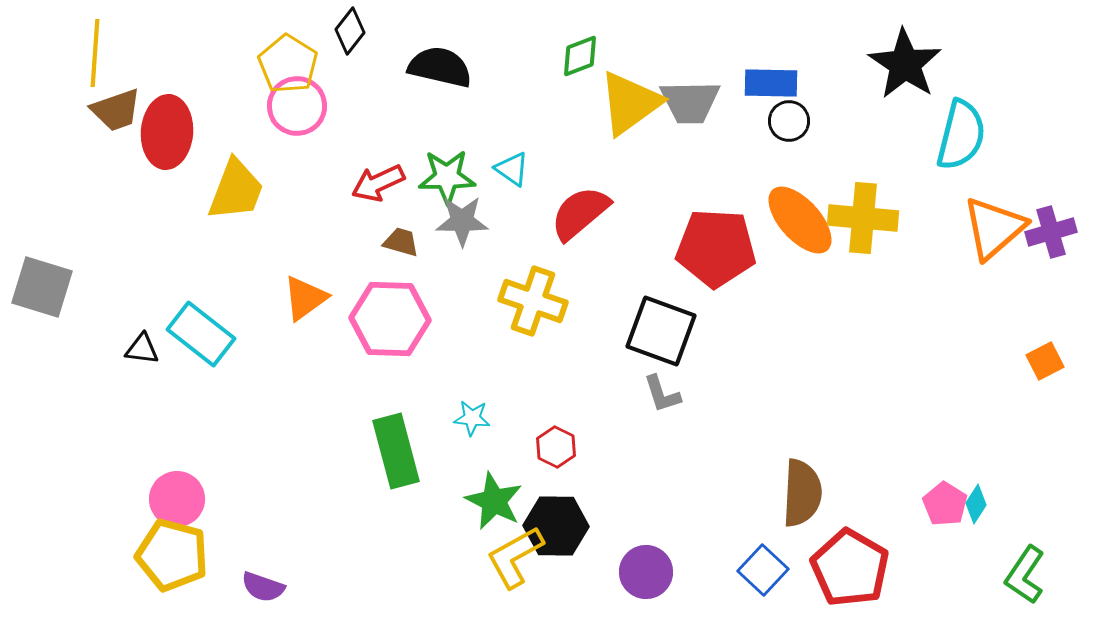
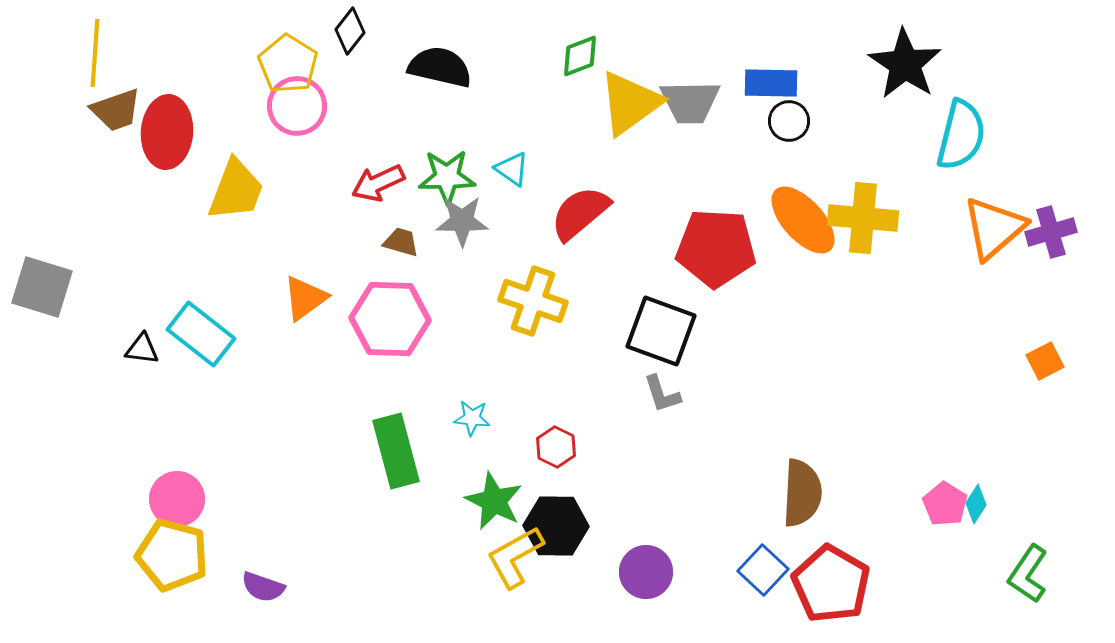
orange ellipse at (800, 220): moved 3 px right
red pentagon at (850, 568): moved 19 px left, 16 px down
green L-shape at (1025, 575): moved 3 px right, 1 px up
